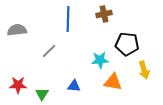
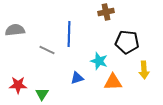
brown cross: moved 2 px right, 2 px up
blue line: moved 1 px right, 15 px down
gray semicircle: moved 2 px left
black pentagon: moved 2 px up
gray line: moved 2 px left, 1 px up; rotated 70 degrees clockwise
cyan star: moved 1 px left, 1 px down; rotated 24 degrees clockwise
yellow arrow: rotated 12 degrees clockwise
orange triangle: rotated 12 degrees counterclockwise
blue triangle: moved 3 px right, 8 px up; rotated 24 degrees counterclockwise
